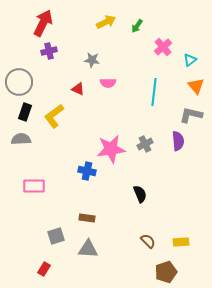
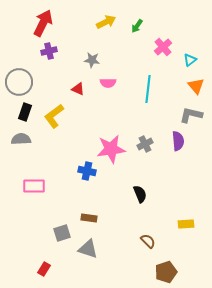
cyan line: moved 6 px left, 3 px up
brown rectangle: moved 2 px right
gray square: moved 6 px right, 3 px up
yellow rectangle: moved 5 px right, 18 px up
gray triangle: rotated 15 degrees clockwise
